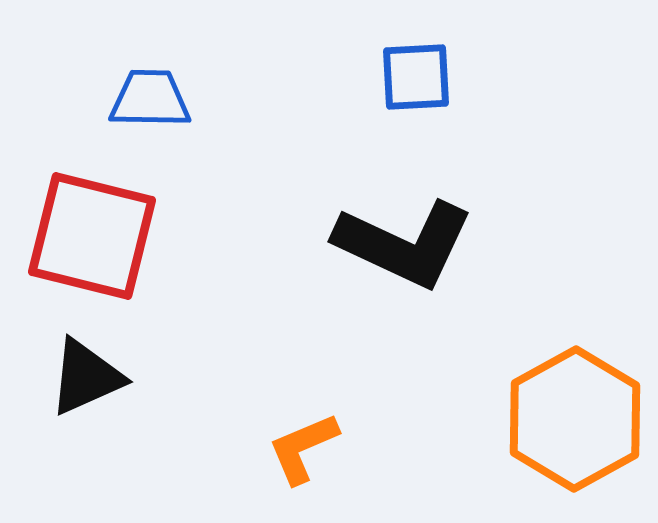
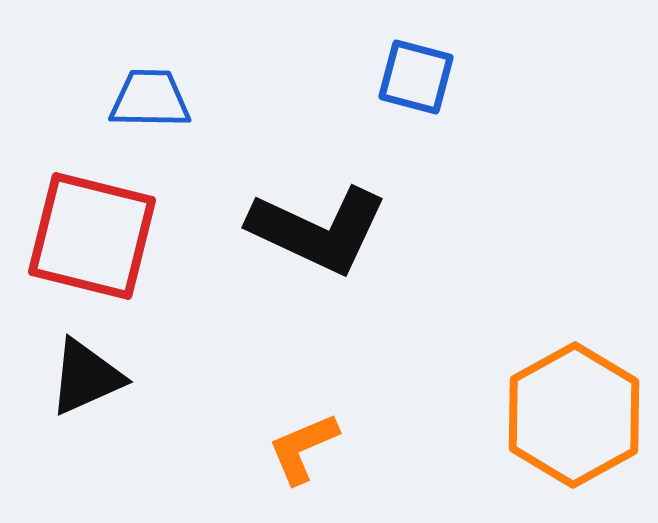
blue square: rotated 18 degrees clockwise
black L-shape: moved 86 px left, 14 px up
orange hexagon: moved 1 px left, 4 px up
